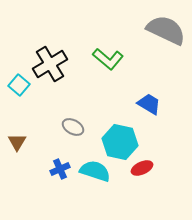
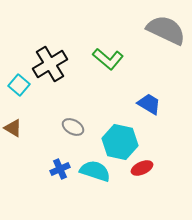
brown triangle: moved 4 px left, 14 px up; rotated 30 degrees counterclockwise
